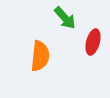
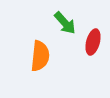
green arrow: moved 5 px down
